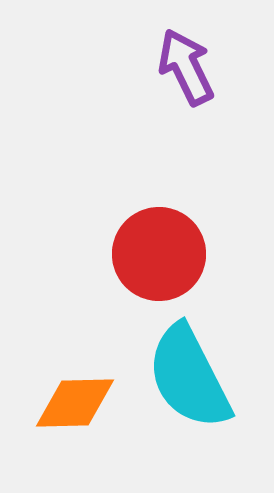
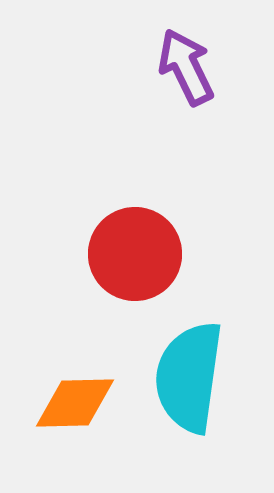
red circle: moved 24 px left
cyan semicircle: rotated 35 degrees clockwise
